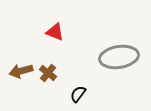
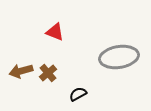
brown cross: rotated 12 degrees clockwise
black semicircle: rotated 24 degrees clockwise
